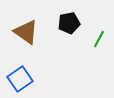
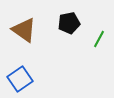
brown triangle: moved 2 px left, 2 px up
